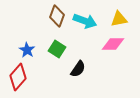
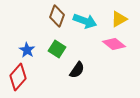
yellow triangle: rotated 18 degrees counterclockwise
pink diamond: moved 1 px right; rotated 40 degrees clockwise
black semicircle: moved 1 px left, 1 px down
